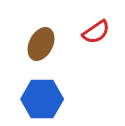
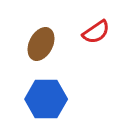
blue hexagon: moved 4 px right
